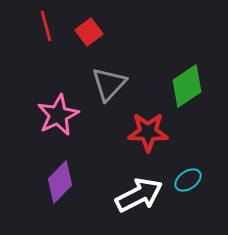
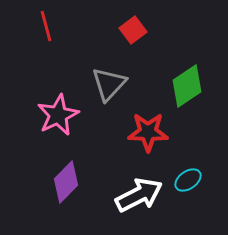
red square: moved 44 px right, 2 px up
purple diamond: moved 6 px right
